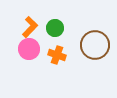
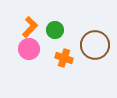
green circle: moved 2 px down
orange cross: moved 7 px right, 3 px down
